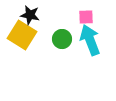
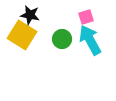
pink square: rotated 14 degrees counterclockwise
cyan arrow: rotated 8 degrees counterclockwise
